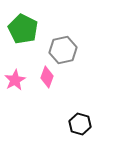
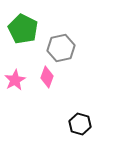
gray hexagon: moved 2 px left, 2 px up
